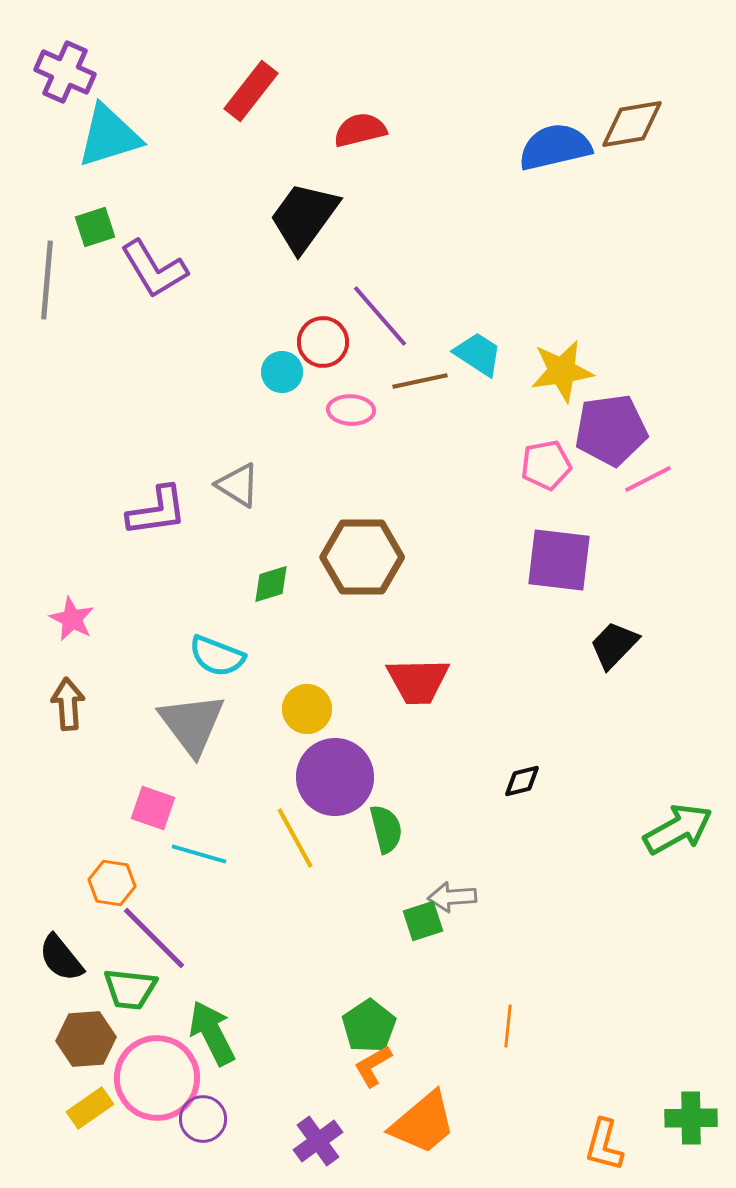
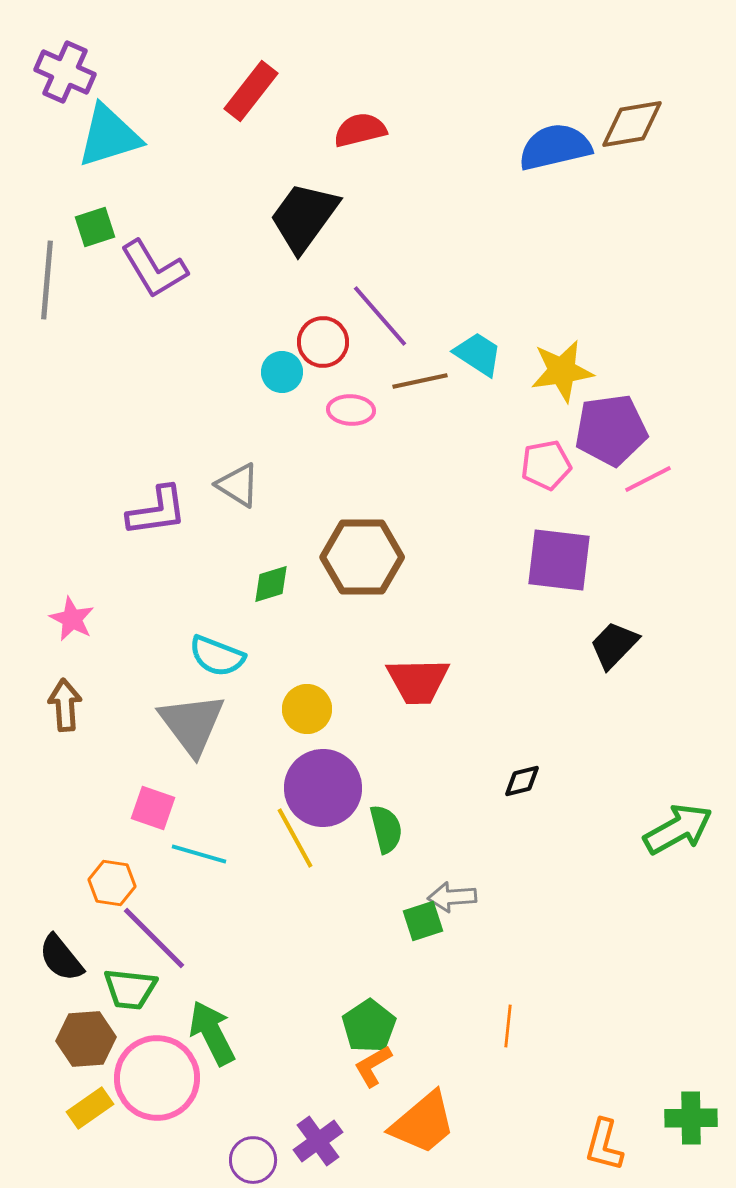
brown arrow at (68, 704): moved 3 px left, 1 px down
purple circle at (335, 777): moved 12 px left, 11 px down
purple circle at (203, 1119): moved 50 px right, 41 px down
